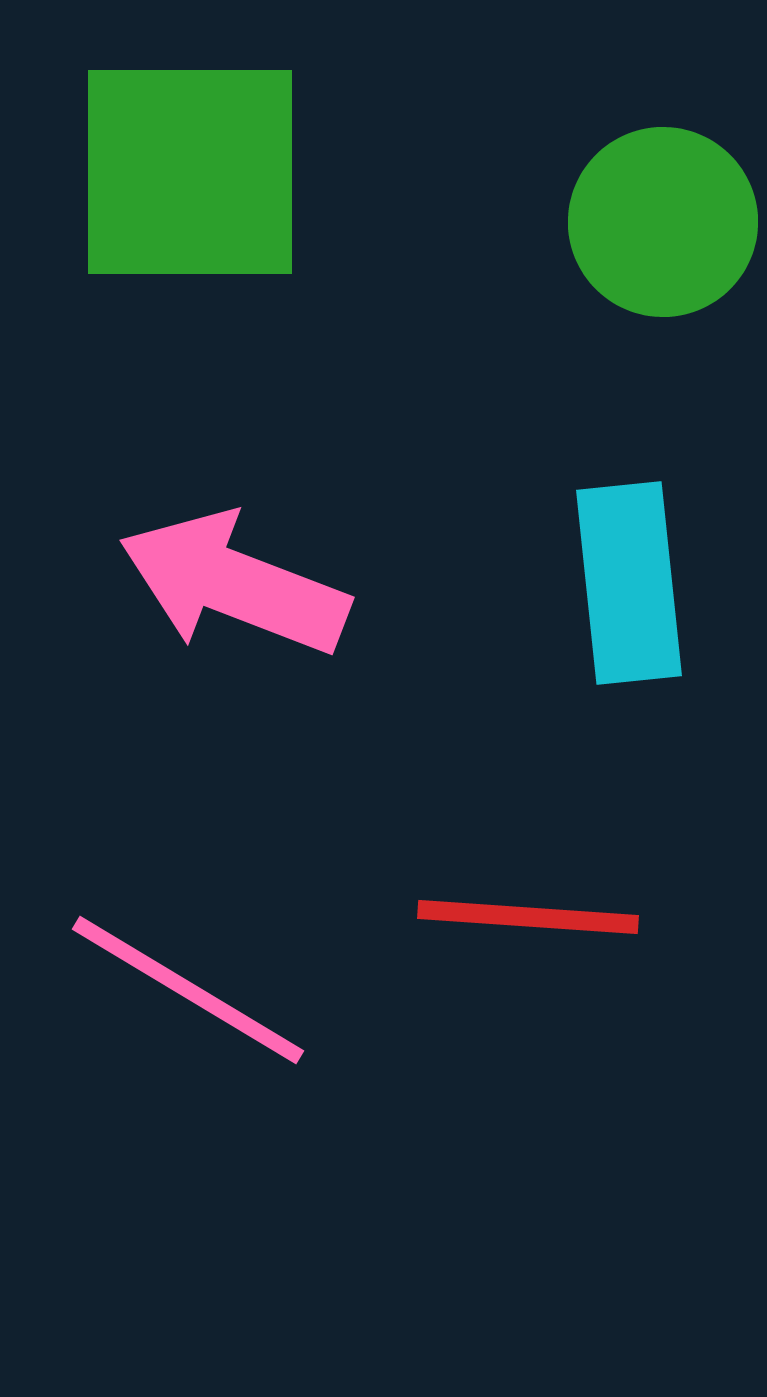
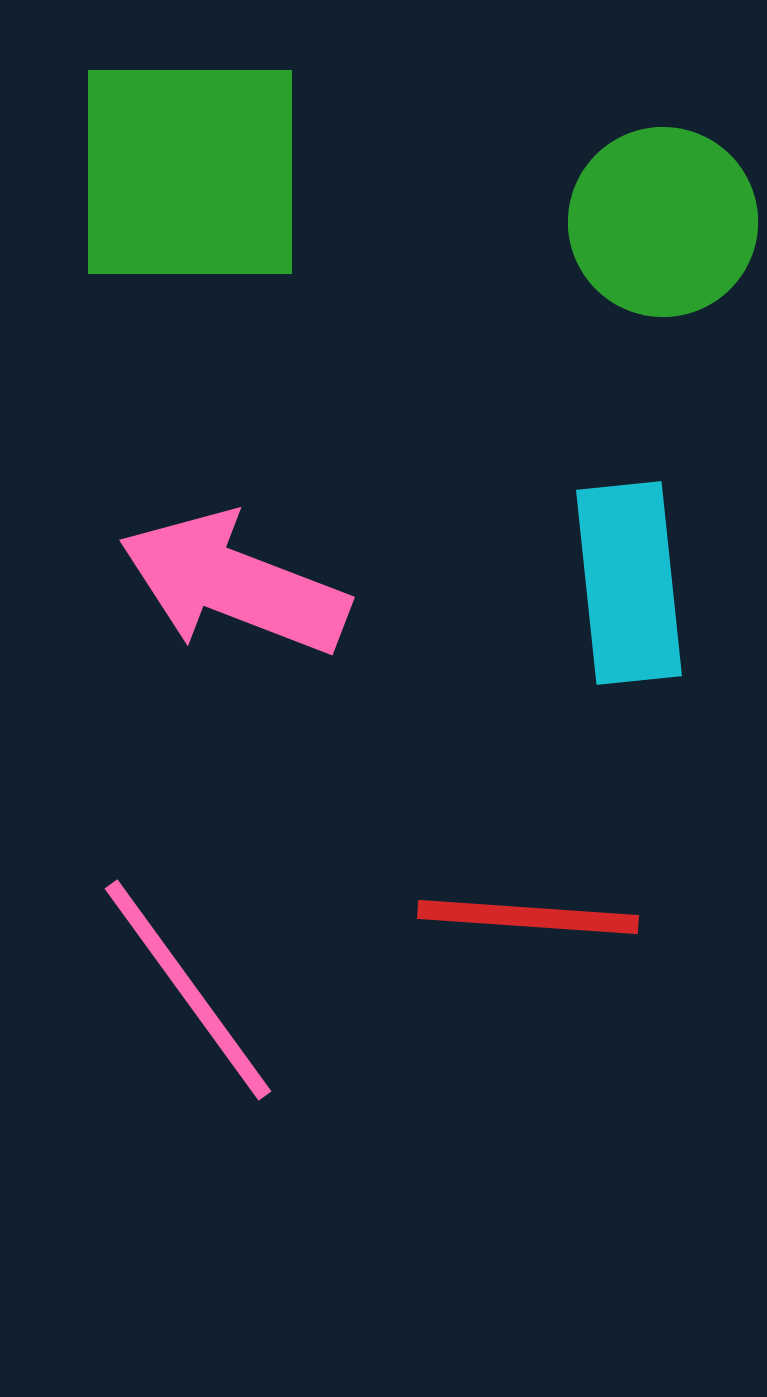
pink line: rotated 23 degrees clockwise
